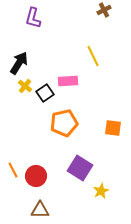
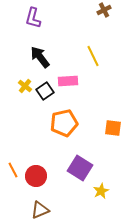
black arrow: moved 21 px right, 6 px up; rotated 70 degrees counterclockwise
black square: moved 2 px up
brown triangle: rotated 24 degrees counterclockwise
